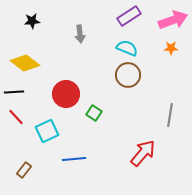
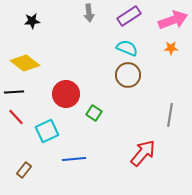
gray arrow: moved 9 px right, 21 px up
